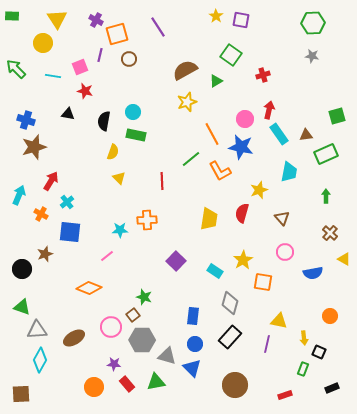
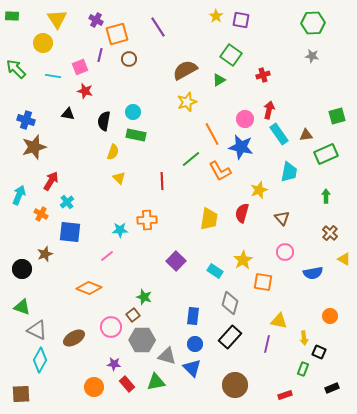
green triangle at (216, 81): moved 3 px right, 1 px up
gray triangle at (37, 330): rotated 30 degrees clockwise
